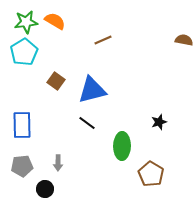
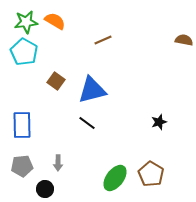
cyan pentagon: rotated 12 degrees counterclockwise
green ellipse: moved 7 px left, 32 px down; rotated 36 degrees clockwise
